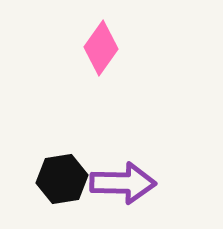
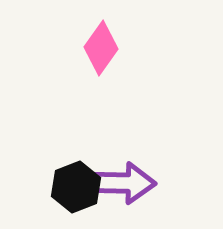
black hexagon: moved 14 px right, 8 px down; rotated 12 degrees counterclockwise
